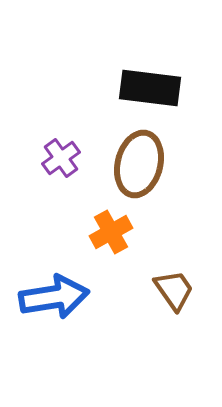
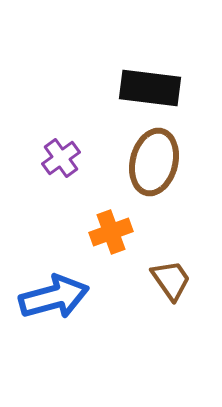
brown ellipse: moved 15 px right, 2 px up
orange cross: rotated 9 degrees clockwise
brown trapezoid: moved 3 px left, 10 px up
blue arrow: rotated 6 degrees counterclockwise
